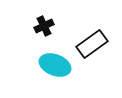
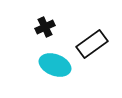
black cross: moved 1 px right, 1 px down
